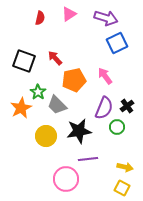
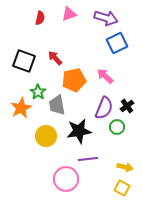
pink triangle: rotated 14 degrees clockwise
pink arrow: rotated 12 degrees counterclockwise
gray trapezoid: rotated 35 degrees clockwise
